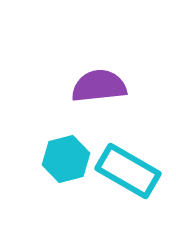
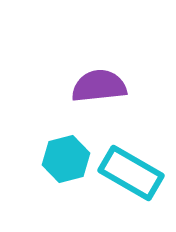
cyan rectangle: moved 3 px right, 2 px down
